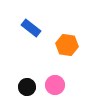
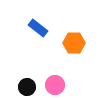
blue rectangle: moved 7 px right
orange hexagon: moved 7 px right, 2 px up; rotated 10 degrees counterclockwise
